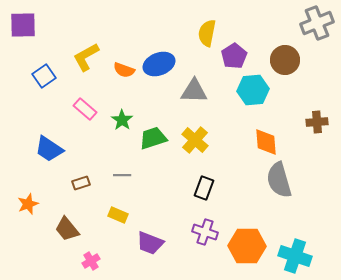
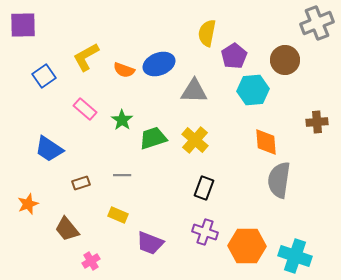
gray semicircle: rotated 24 degrees clockwise
